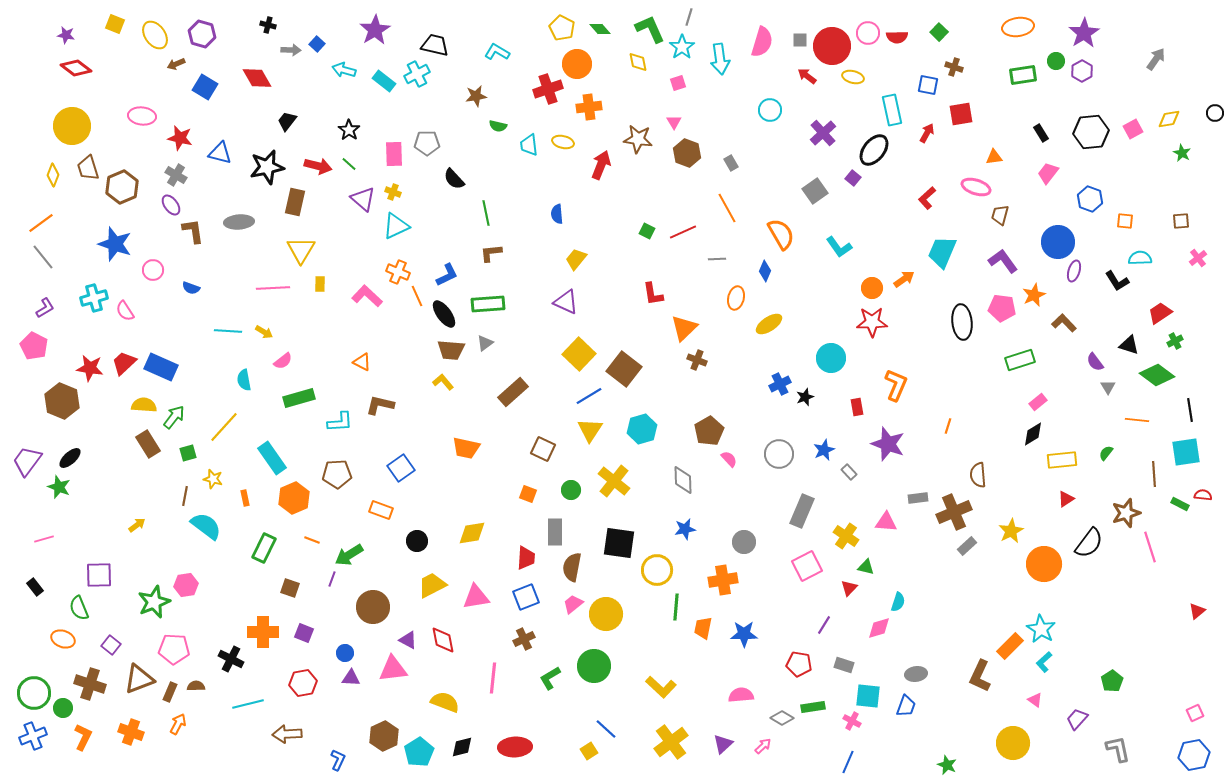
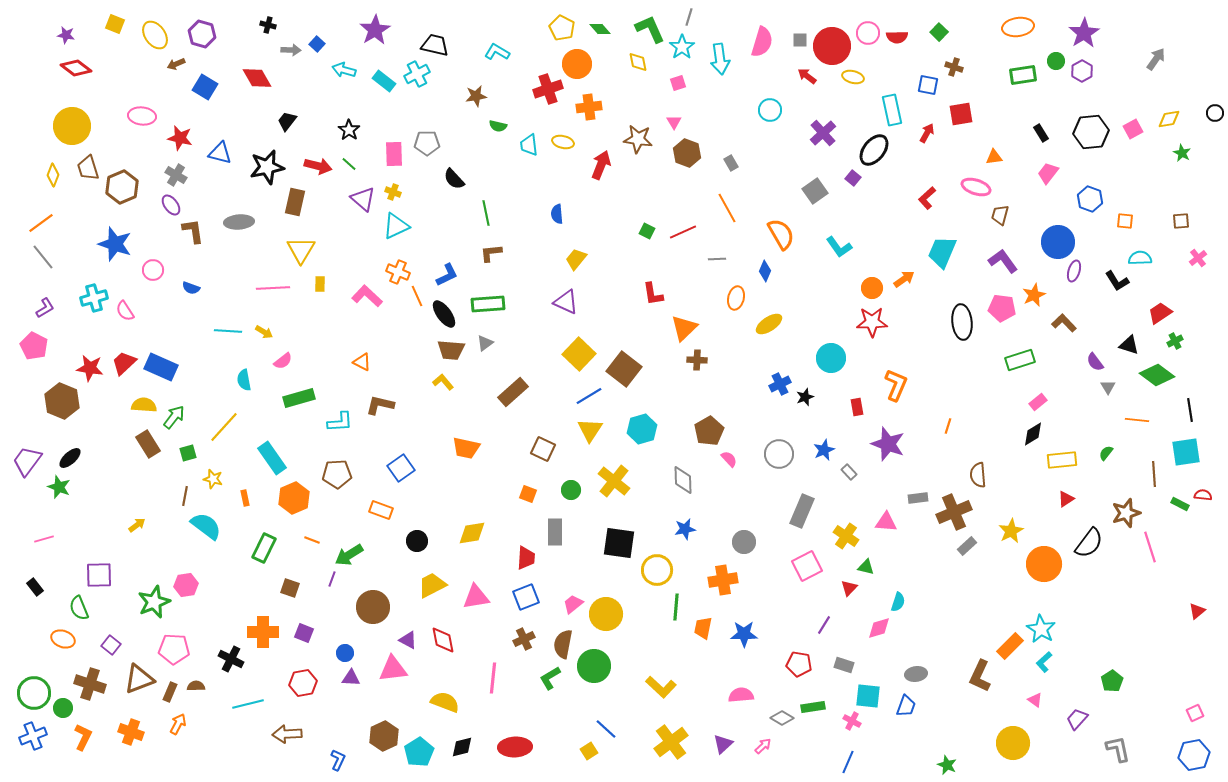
brown cross at (697, 360): rotated 18 degrees counterclockwise
brown semicircle at (572, 567): moved 9 px left, 77 px down
